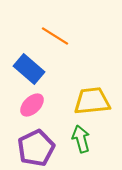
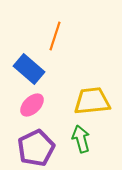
orange line: rotated 76 degrees clockwise
